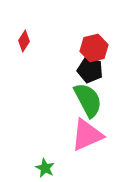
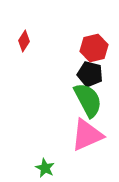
black pentagon: moved 4 px down
